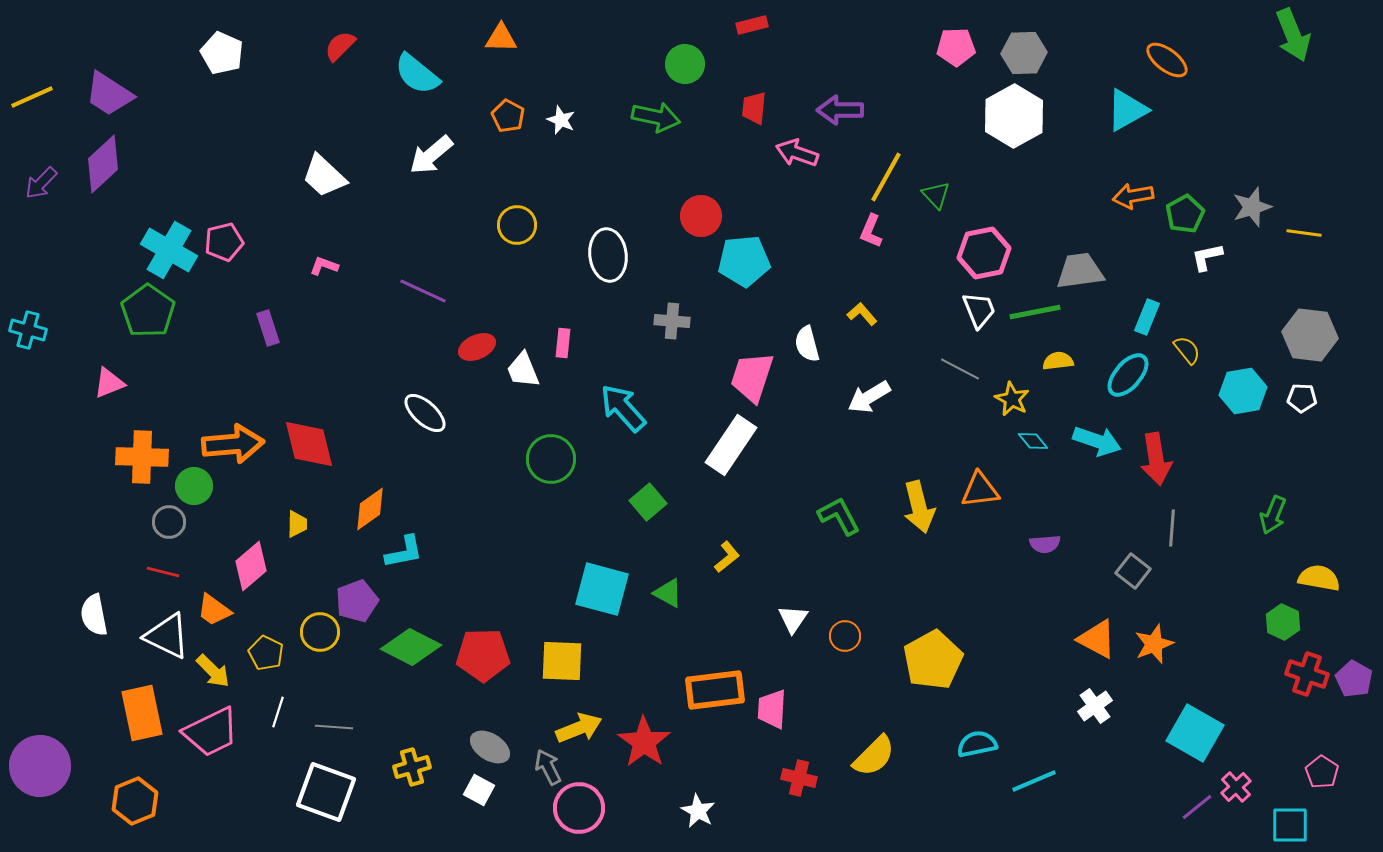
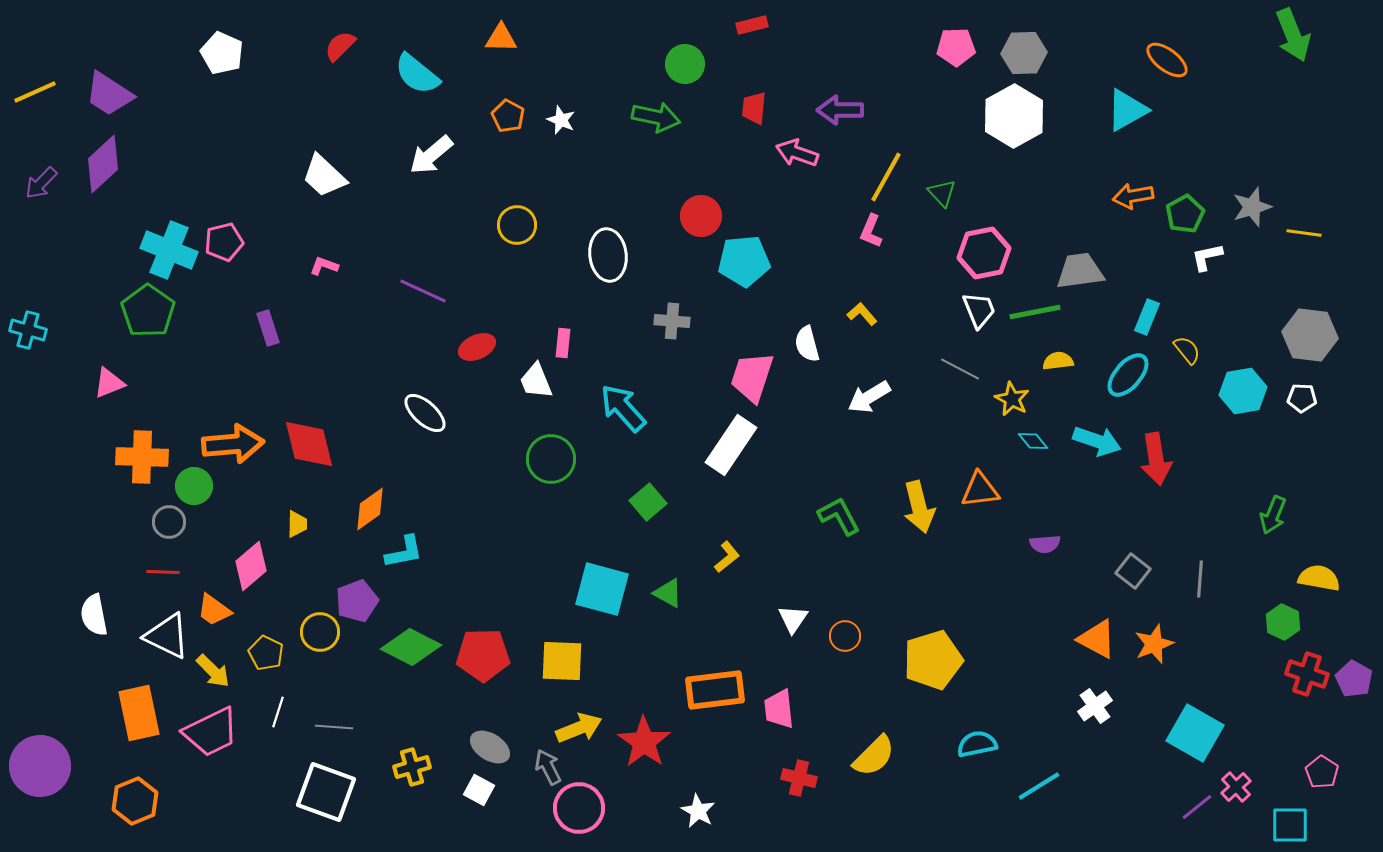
yellow line at (32, 97): moved 3 px right, 5 px up
green triangle at (936, 195): moved 6 px right, 2 px up
cyan cross at (169, 250): rotated 8 degrees counterclockwise
white trapezoid at (523, 370): moved 13 px right, 11 px down
gray line at (1172, 528): moved 28 px right, 51 px down
red line at (163, 572): rotated 12 degrees counterclockwise
yellow pentagon at (933, 660): rotated 12 degrees clockwise
pink trapezoid at (772, 709): moved 7 px right; rotated 9 degrees counterclockwise
orange rectangle at (142, 713): moved 3 px left
cyan line at (1034, 781): moved 5 px right, 5 px down; rotated 9 degrees counterclockwise
